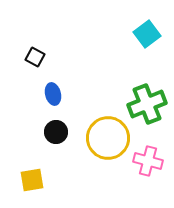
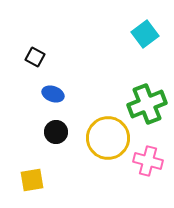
cyan square: moved 2 px left
blue ellipse: rotated 55 degrees counterclockwise
